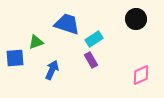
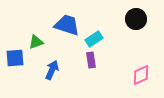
blue trapezoid: moved 1 px down
purple rectangle: rotated 21 degrees clockwise
